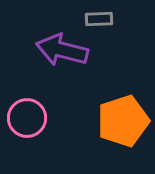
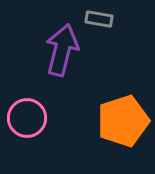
gray rectangle: rotated 12 degrees clockwise
purple arrow: rotated 90 degrees clockwise
